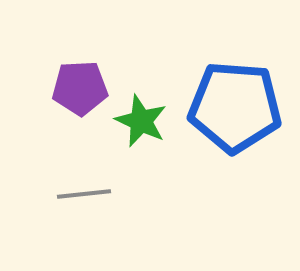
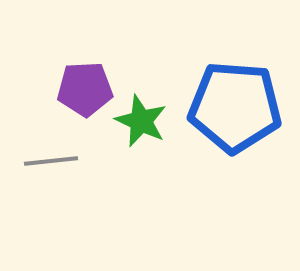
purple pentagon: moved 5 px right, 1 px down
gray line: moved 33 px left, 33 px up
